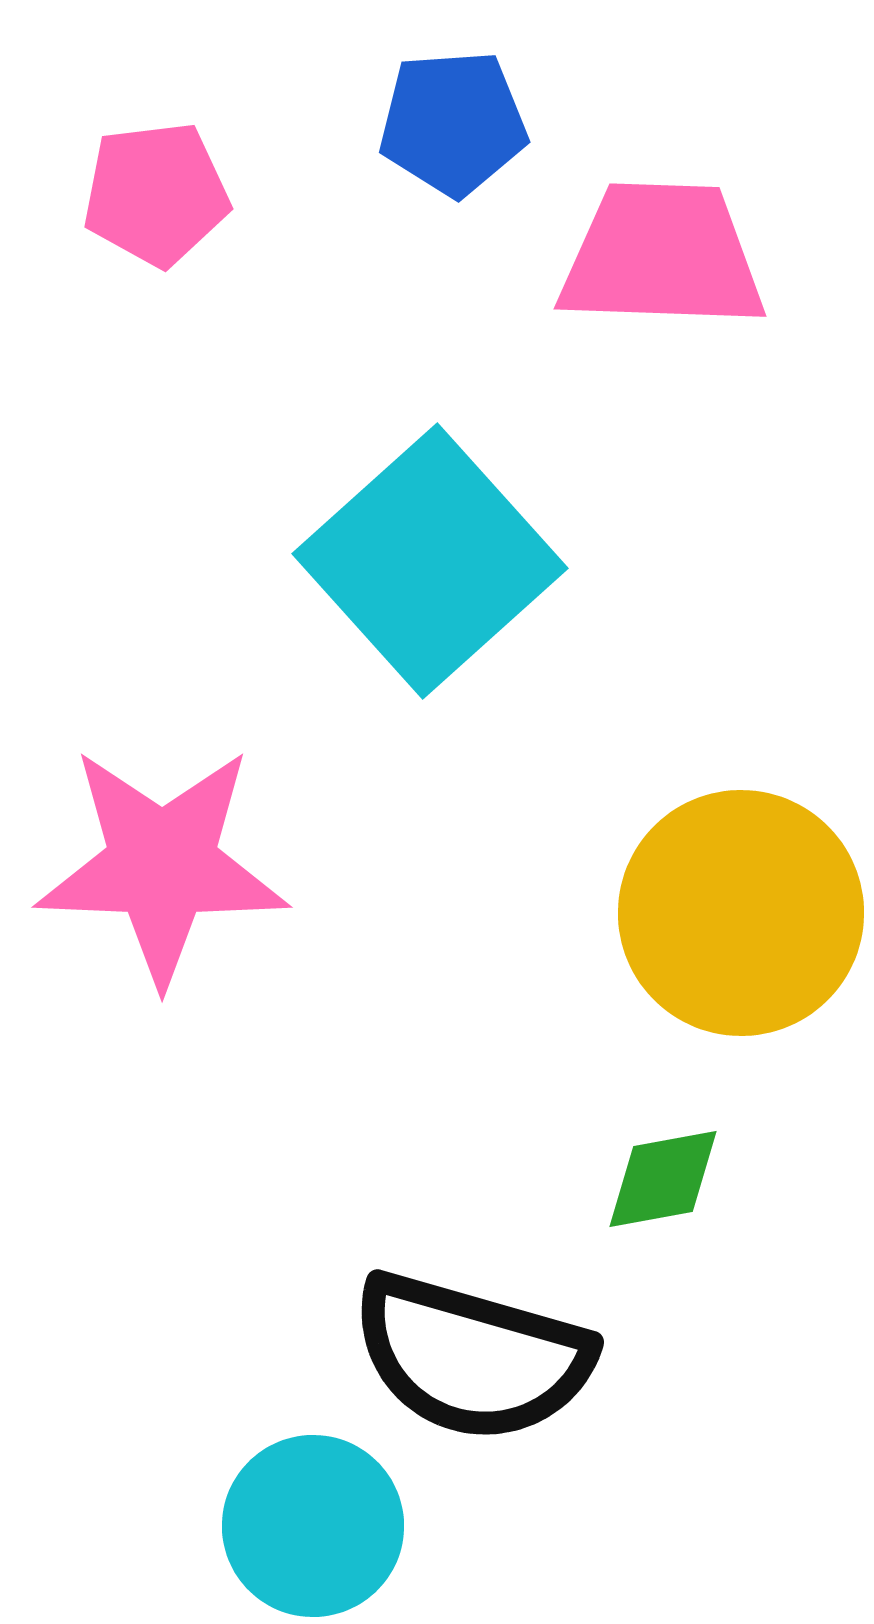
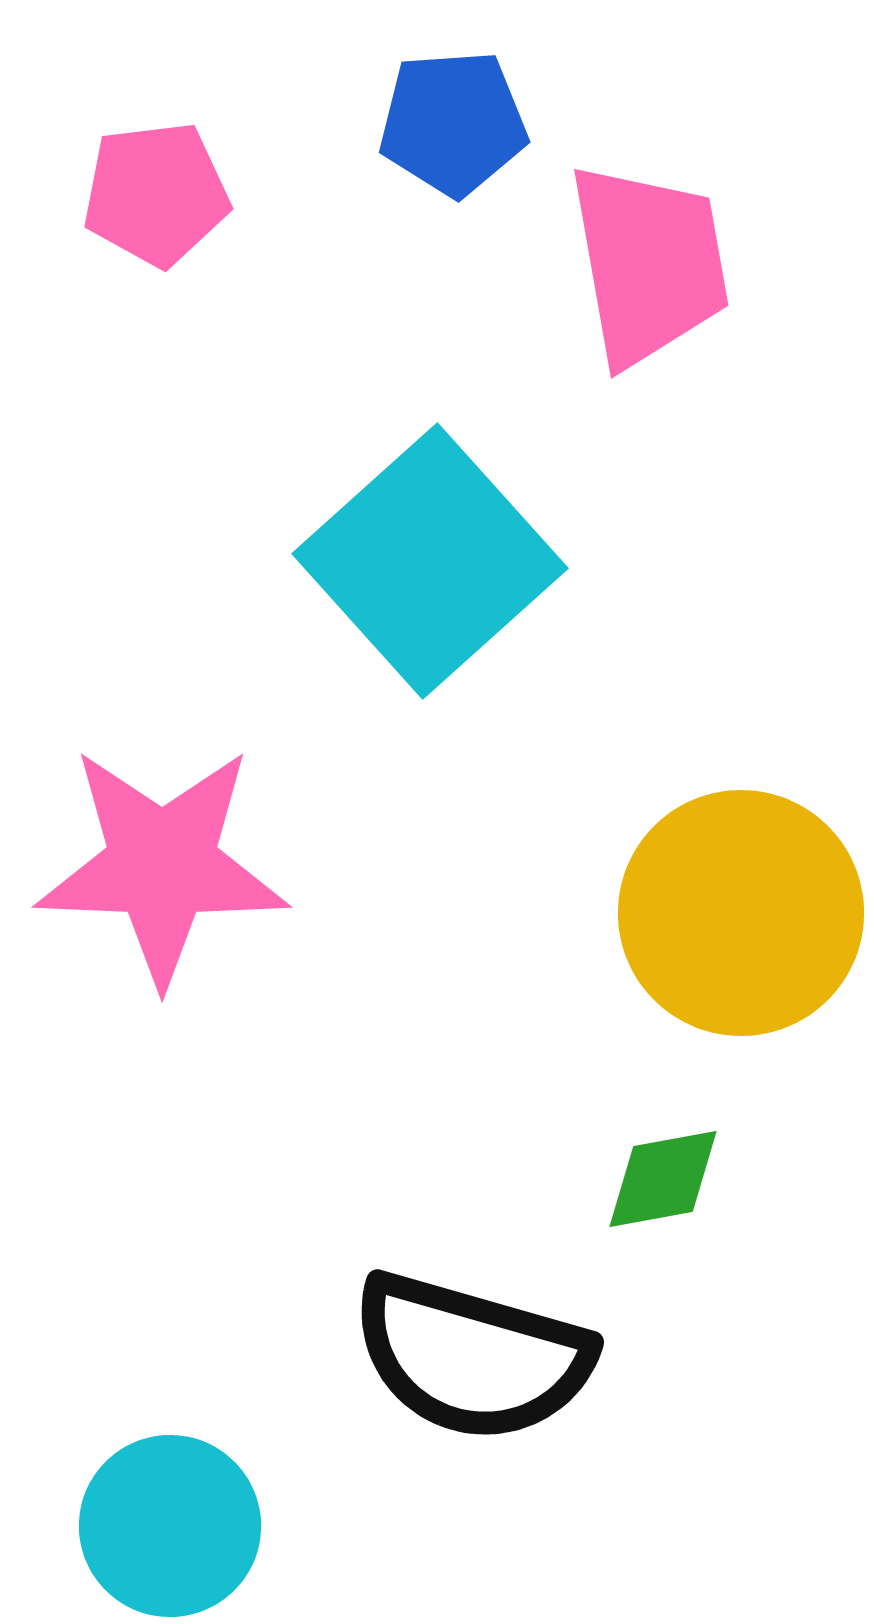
pink trapezoid: moved 13 px left, 8 px down; rotated 78 degrees clockwise
cyan circle: moved 143 px left
